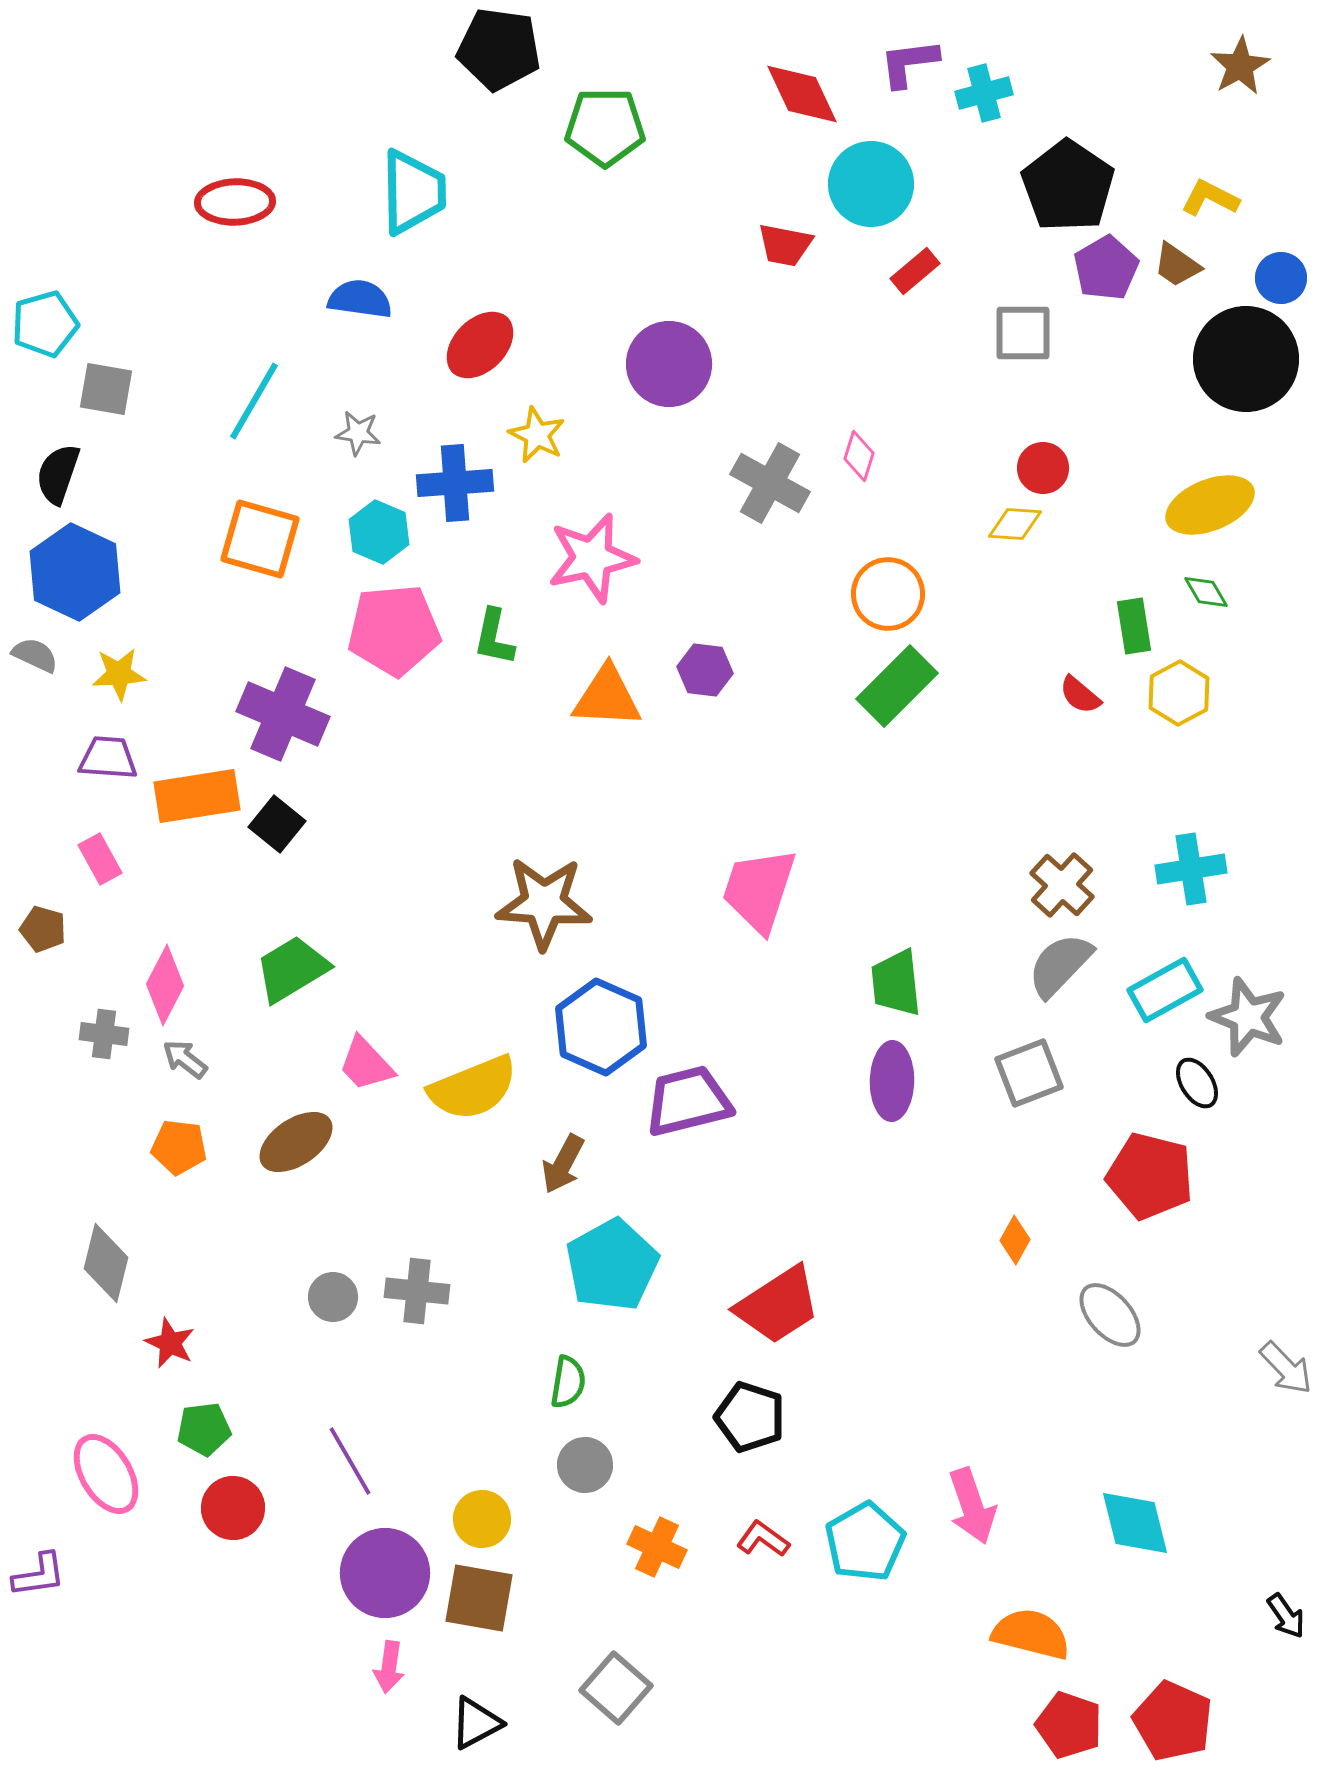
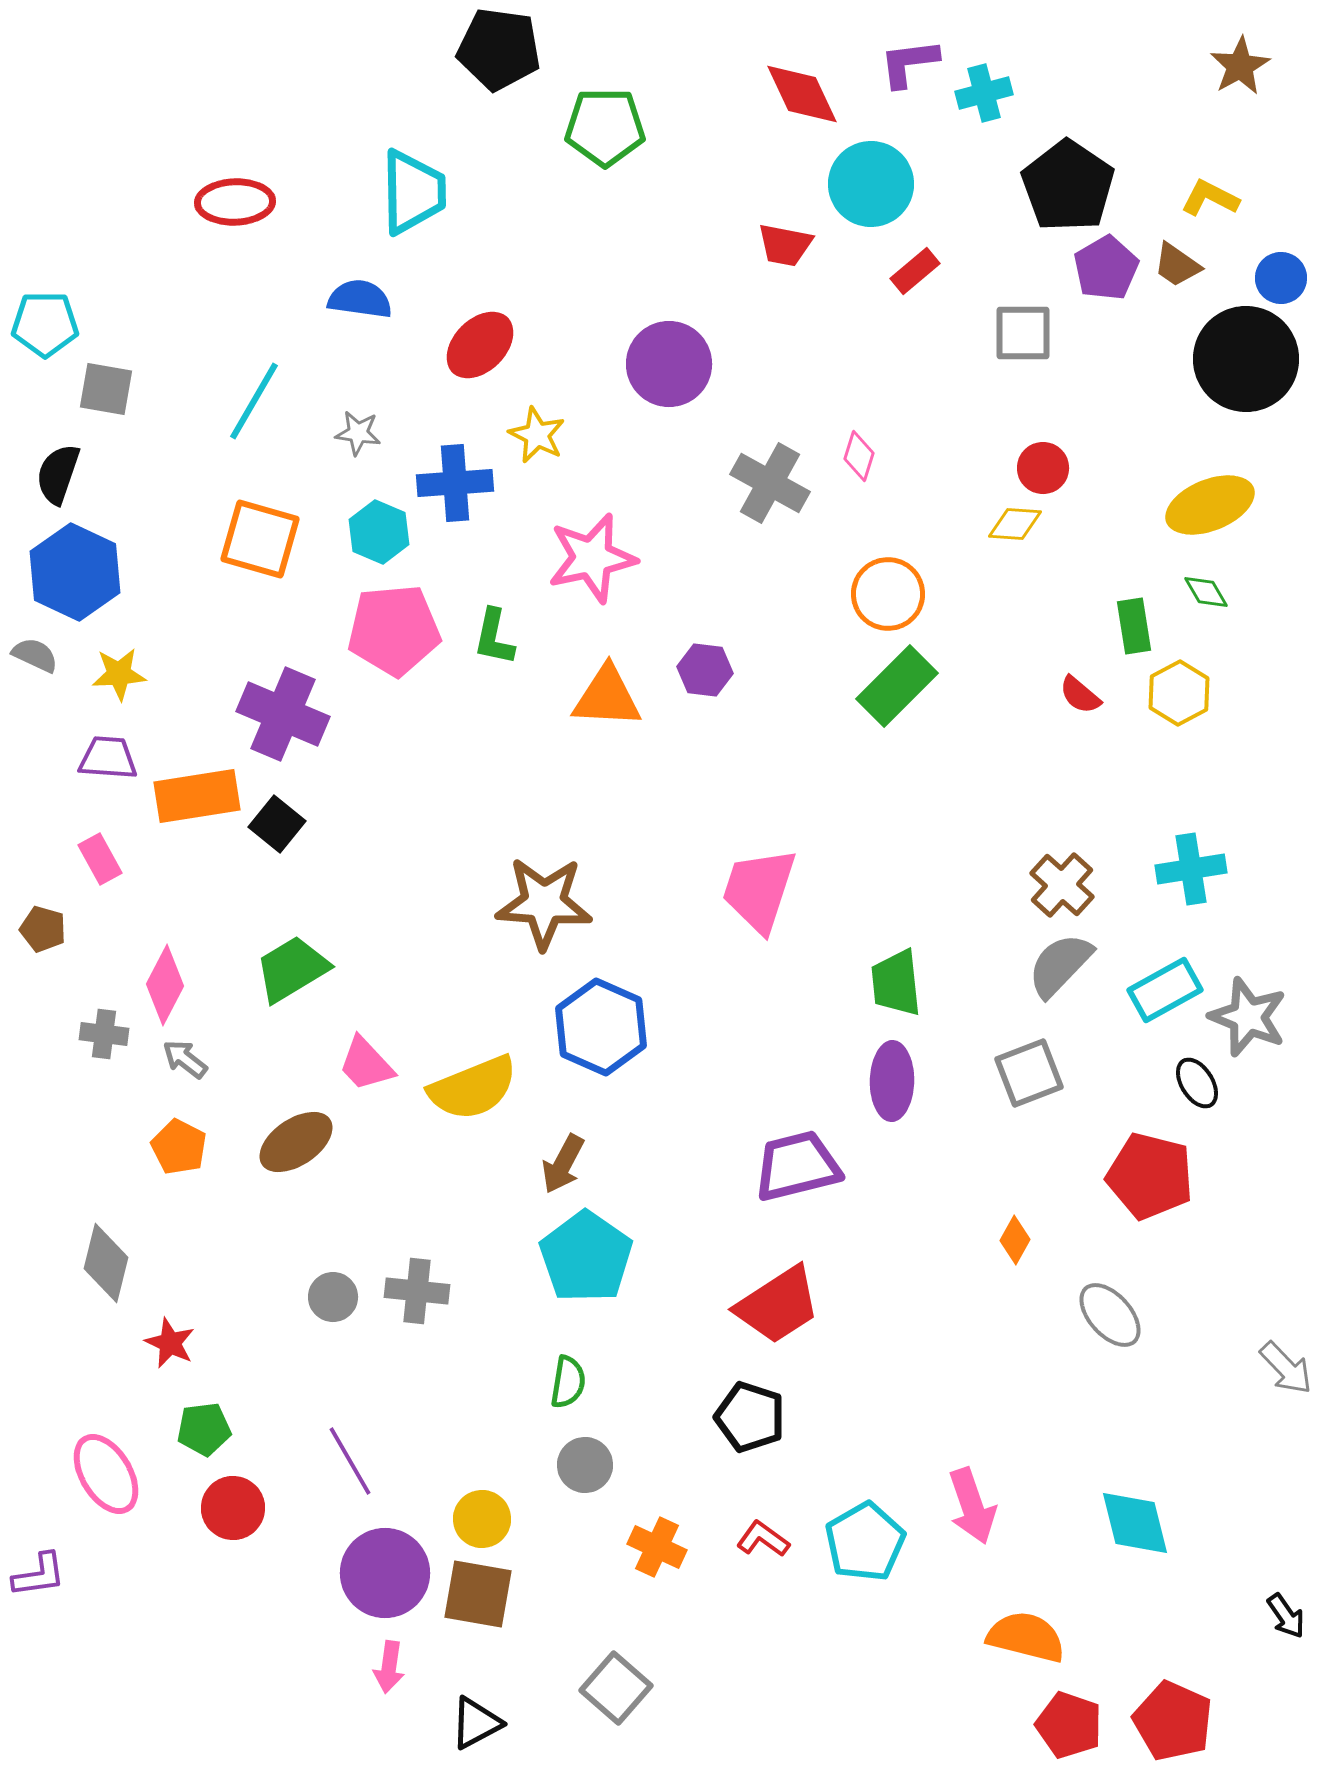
cyan pentagon at (45, 324): rotated 16 degrees clockwise
purple trapezoid at (688, 1101): moved 109 px right, 65 px down
orange pentagon at (179, 1147): rotated 20 degrees clockwise
cyan pentagon at (612, 1265): moved 26 px left, 8 px up; rotated 8 degrees counterclockwise
brown square at (479, 1598): moved 1 px left, 4 px up
orange semicircle at (1031, 1634): moved 5 px left, 3 px down
